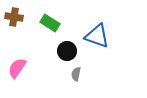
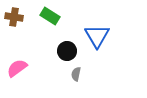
green rectangle: moved 7 px up
blue triangle: rotated 40 degrees clockwise
pink semicircle: rotated 20 degrees clockwise
